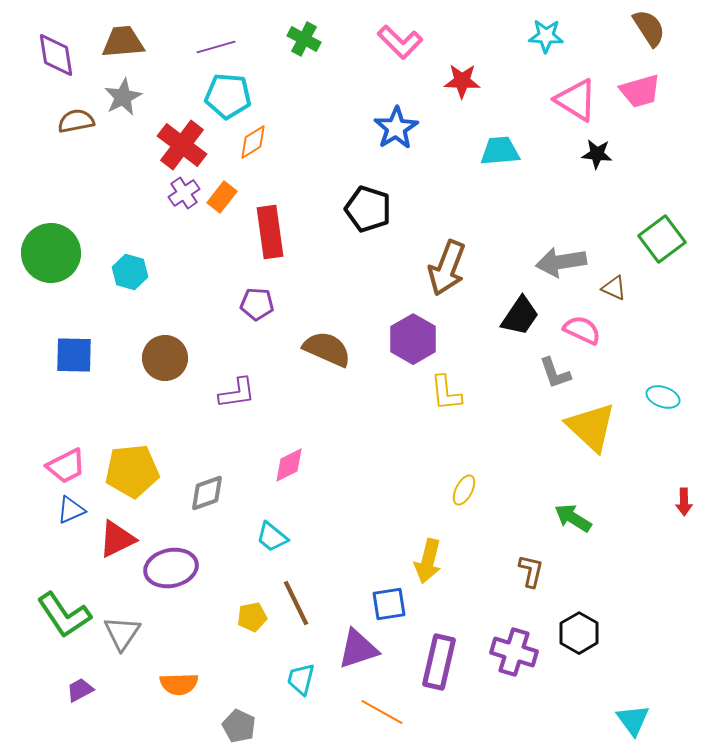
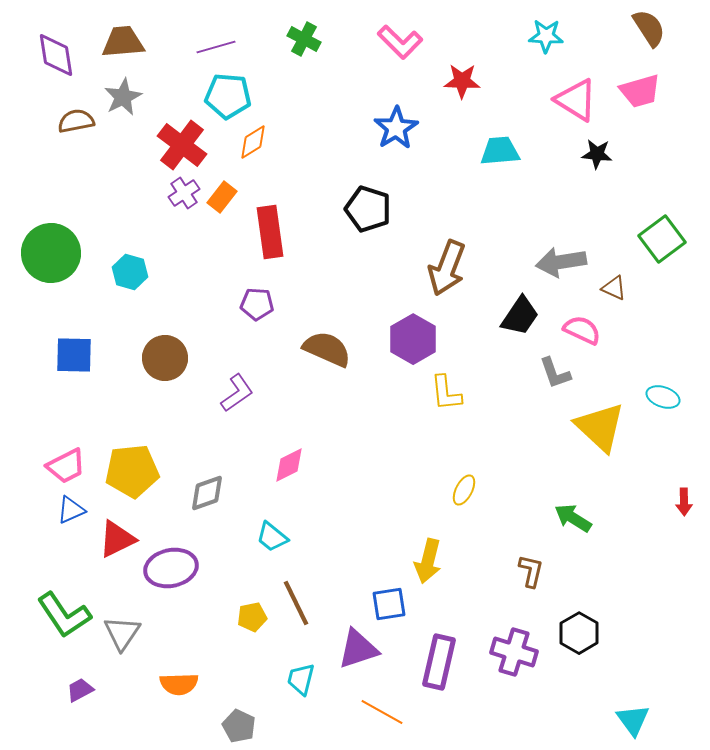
purple L-shape at (237, 393): rotated 27 degrees counterclockwise
yellow triangle at (591, 427): moved 9 px right
